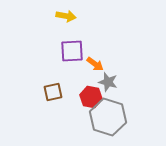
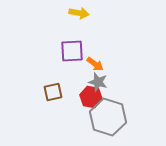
yellow arrow: moved 13 px right, 3 px up
gray star: moved 10 px left
